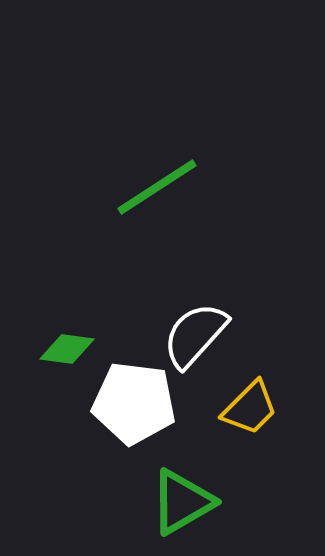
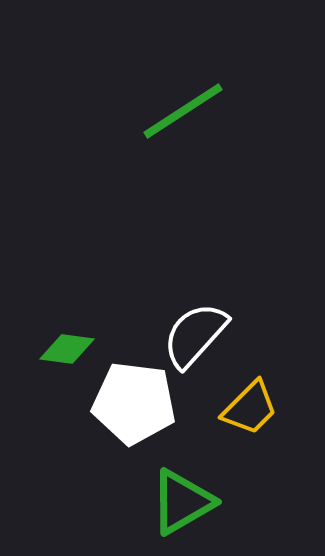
green line: moved 26 px right, 76 px up
